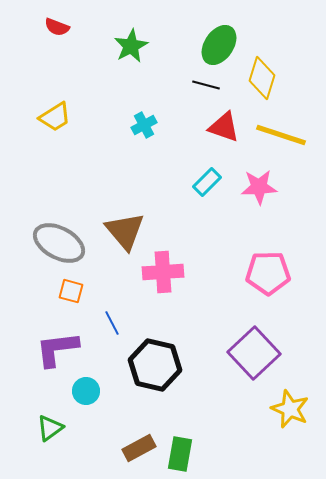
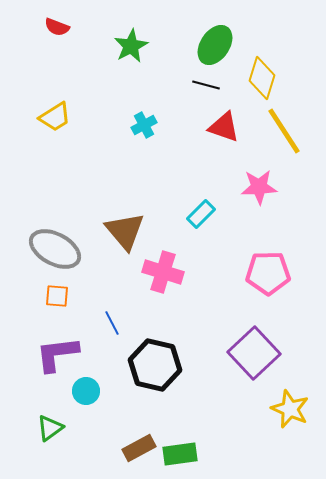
green ellipse: moved 4 px left
yellow line: moved 3 px right, 4 px up; rotated 39 degrees clockwise
cyan rectangle: moved 6 px left, 32 px down
gray ellipse: moved 4 px left, 6 px down
pink cross: rotated 21 degrees clockwise
orange square: moved 14 px left, 5 px down; rotated 10 degrees counterclockwise
purple L-shape: moved 5 px down
green rectangle: rotated 72 degrees clockwise
